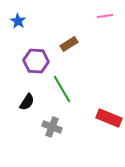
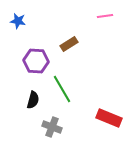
blue star: rotated 21 degrees counterclockwise
black semicircle: moved 6 px right, 2 px up; rotated 18 degrees counterclockwise
